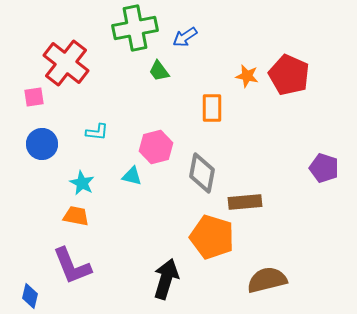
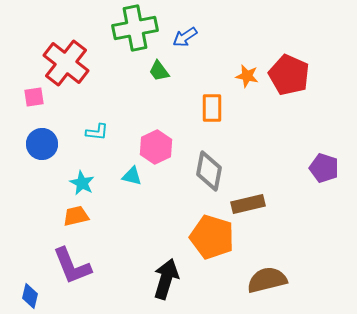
pink hexagon: rotated 12 degrees counterclockwise
gray diamond: moved 7 px right, 2 px up
brown rectangle: moved 3 px right, 2 px down; rotated 8 degrees counterclockwise
orange trapezoid: rotated 24 degrees counterclockwise
